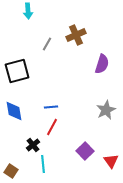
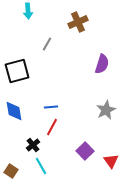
brown cross: moved 2 px right, 13 px up
cyan line: moved 2 px left, 2 px down; rotated 24 degrees counterclockwise
